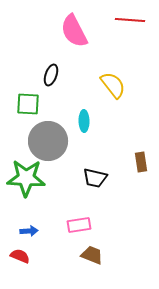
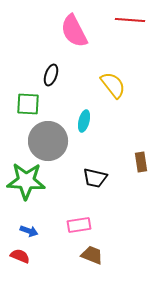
cyan ellipse: rotated 15 degrees clockwise
green star: moved 3 px down
blue arrow: rotated 24 degrees clockwise
